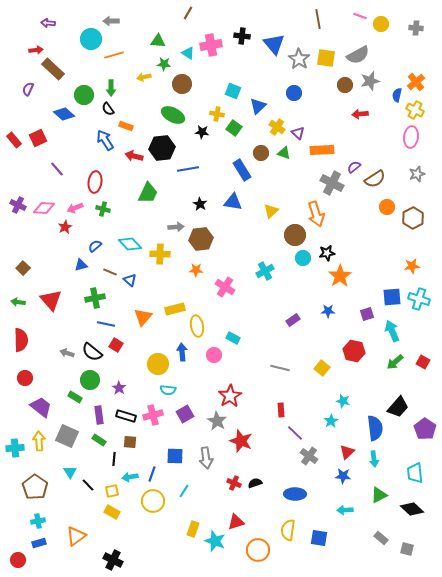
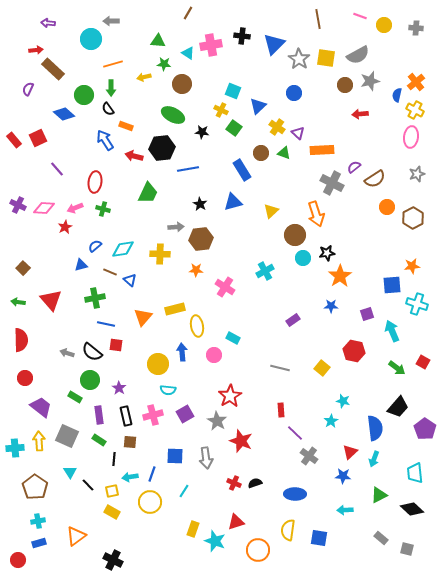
yellow circle at (381, 24): moved 3 px right, 1 px down
blue triangle at (274, 44): rotated 25 degrees clockwise
orange line at (114, 55): moved 1 px left, 9 px down
yellow cross at (217, 114): moved 4 px right, 4 px up; rotated 16 degrees clockwise
blue triangle at (233, 202): rotated 24 degrees counterclockwise
cyan diamond at (130, 244): moved 7 px left, 5 px down; rotated 55 degrees counterclockwise
blue square at (392, 297): moved 12 px up
cyan cross at (419, 299): moved 2 px left, 5 px down
blue star at (328, 311): moved 3 px right, 5 px up
red square at (116, 345): rotated 24 degrees counterclockwise
green arrow at (395, 362): moved 2 px right, 6 px down; rotated 102 degrees counterclockwise
black rectangle at (126, 416): rotated 60 degrees clockwise
red triangle at (347, 452): moved 3 px right
cyan arrow at (374, 459): rotated 28 degrees clockwise
yellow circle at (153, 501): moved 3 px left, 1 px down
